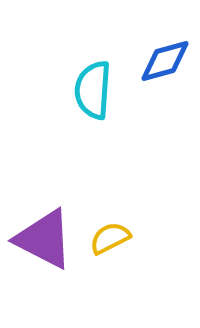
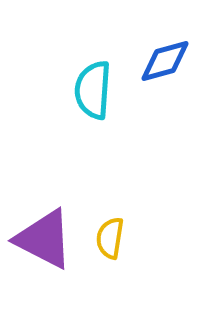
yellow semicircle: rotated 54 degrees counterclockwise
